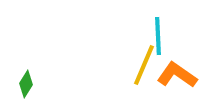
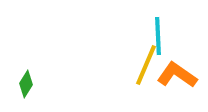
yellow line: moved 2 px right
